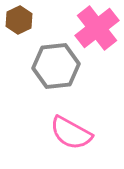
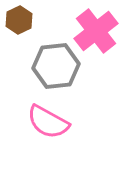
pink cross: moved 1 px left, 3 px down
pink semicircle: moved 23 px left, 11 px up
